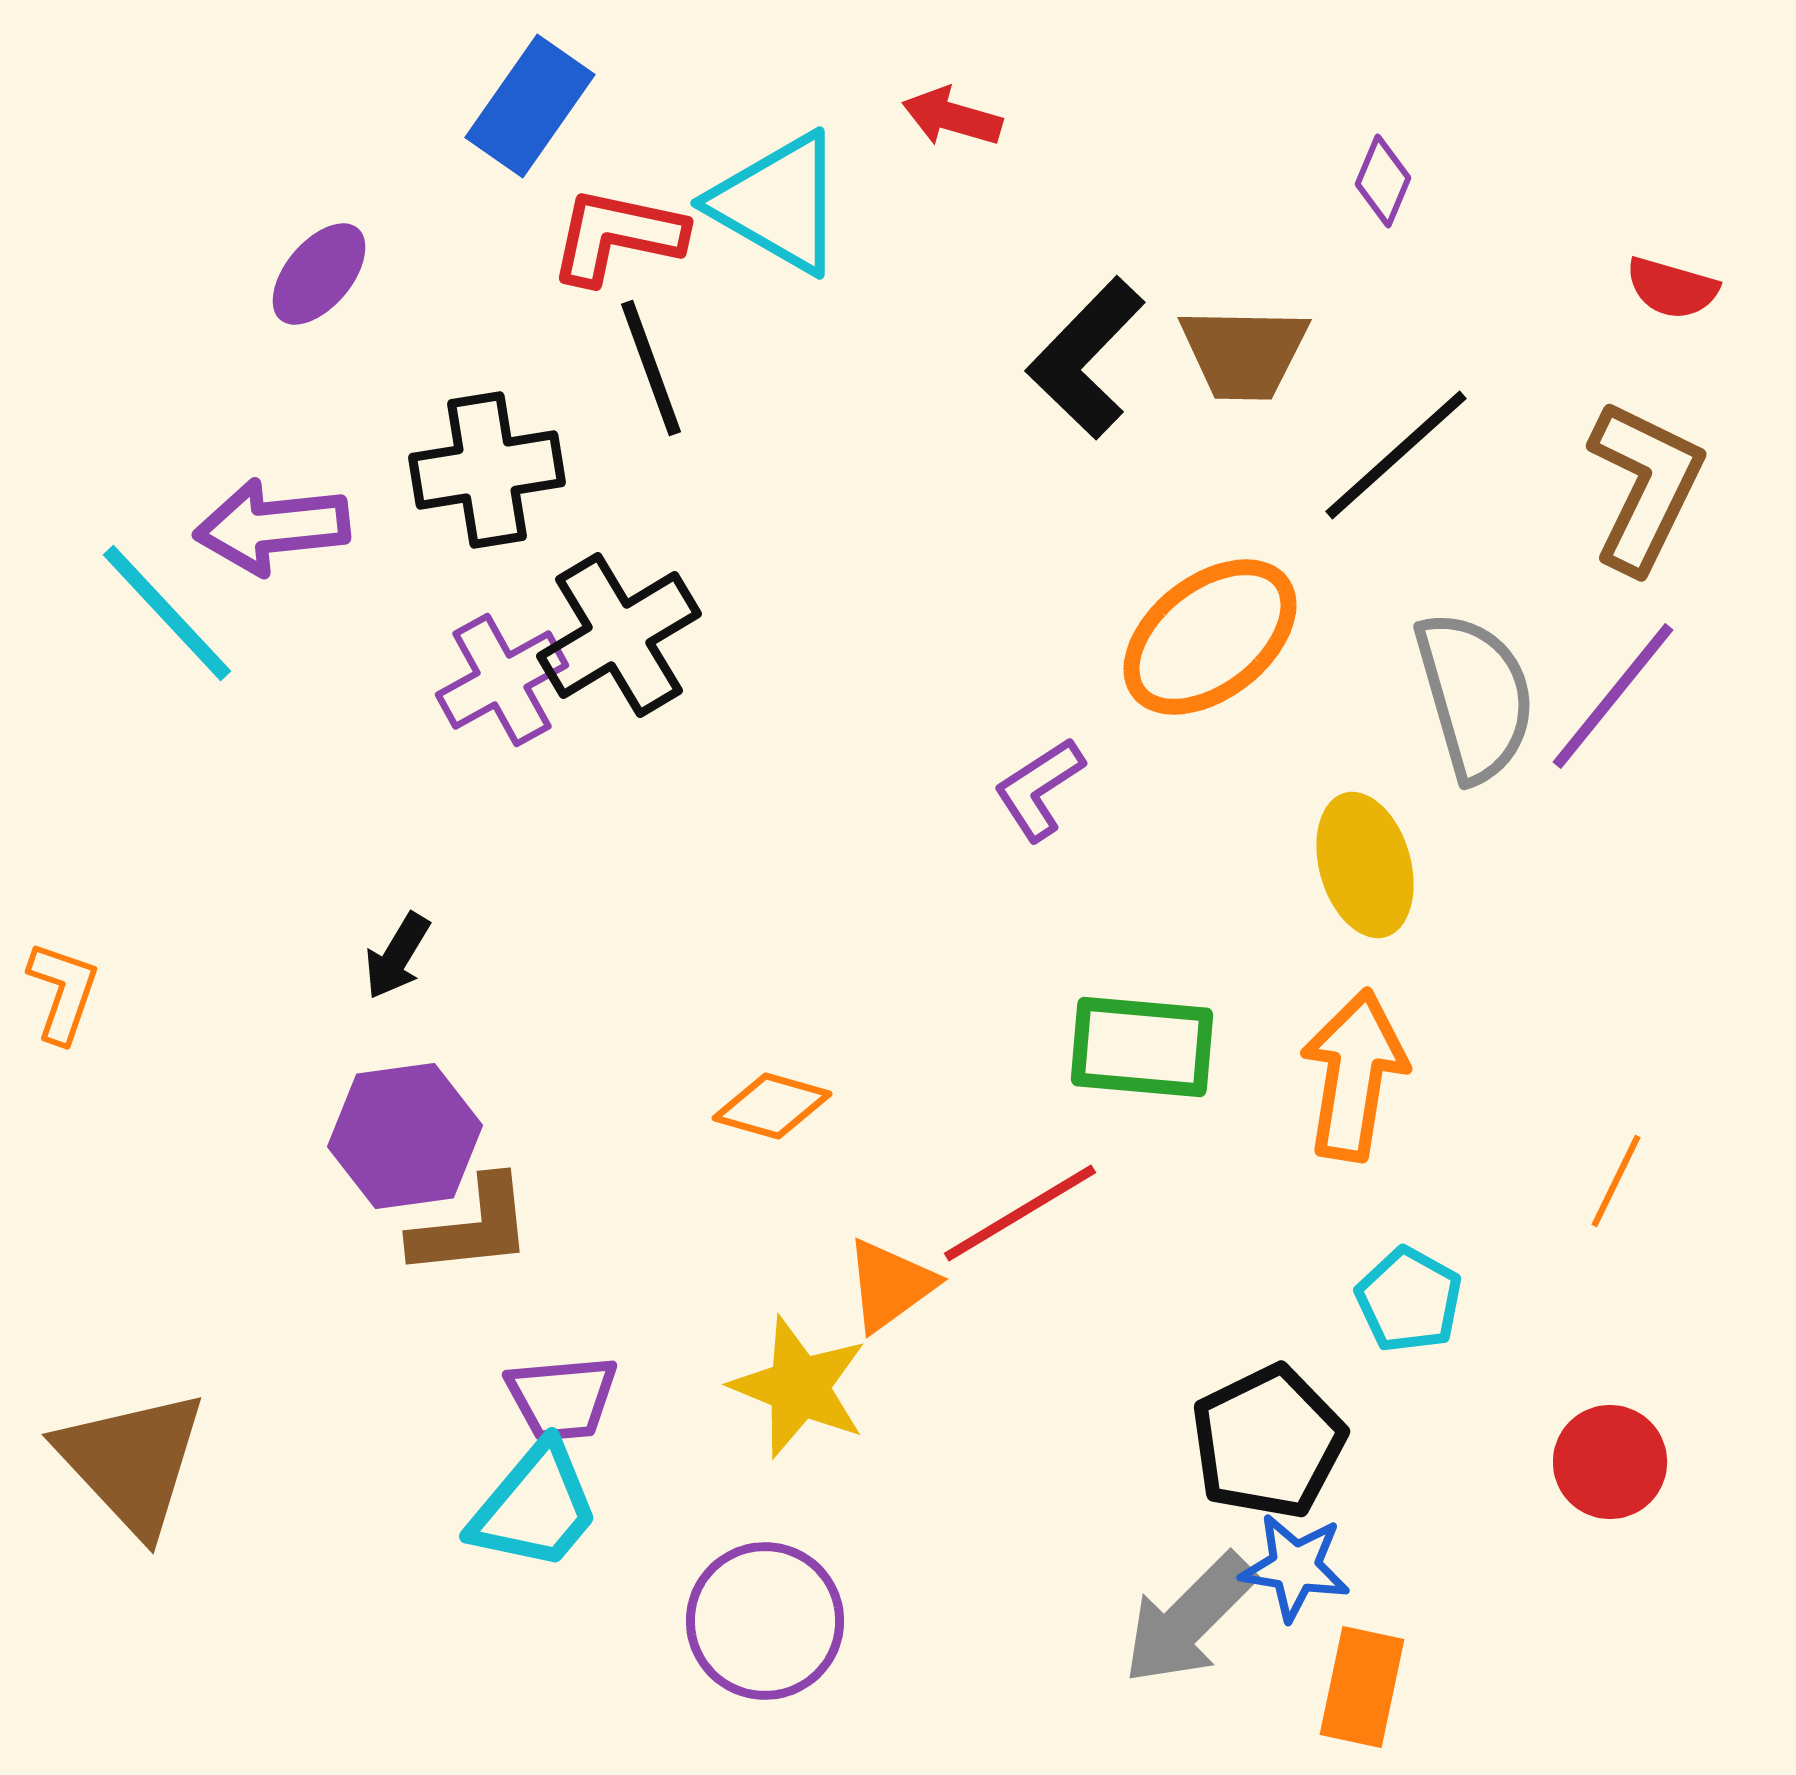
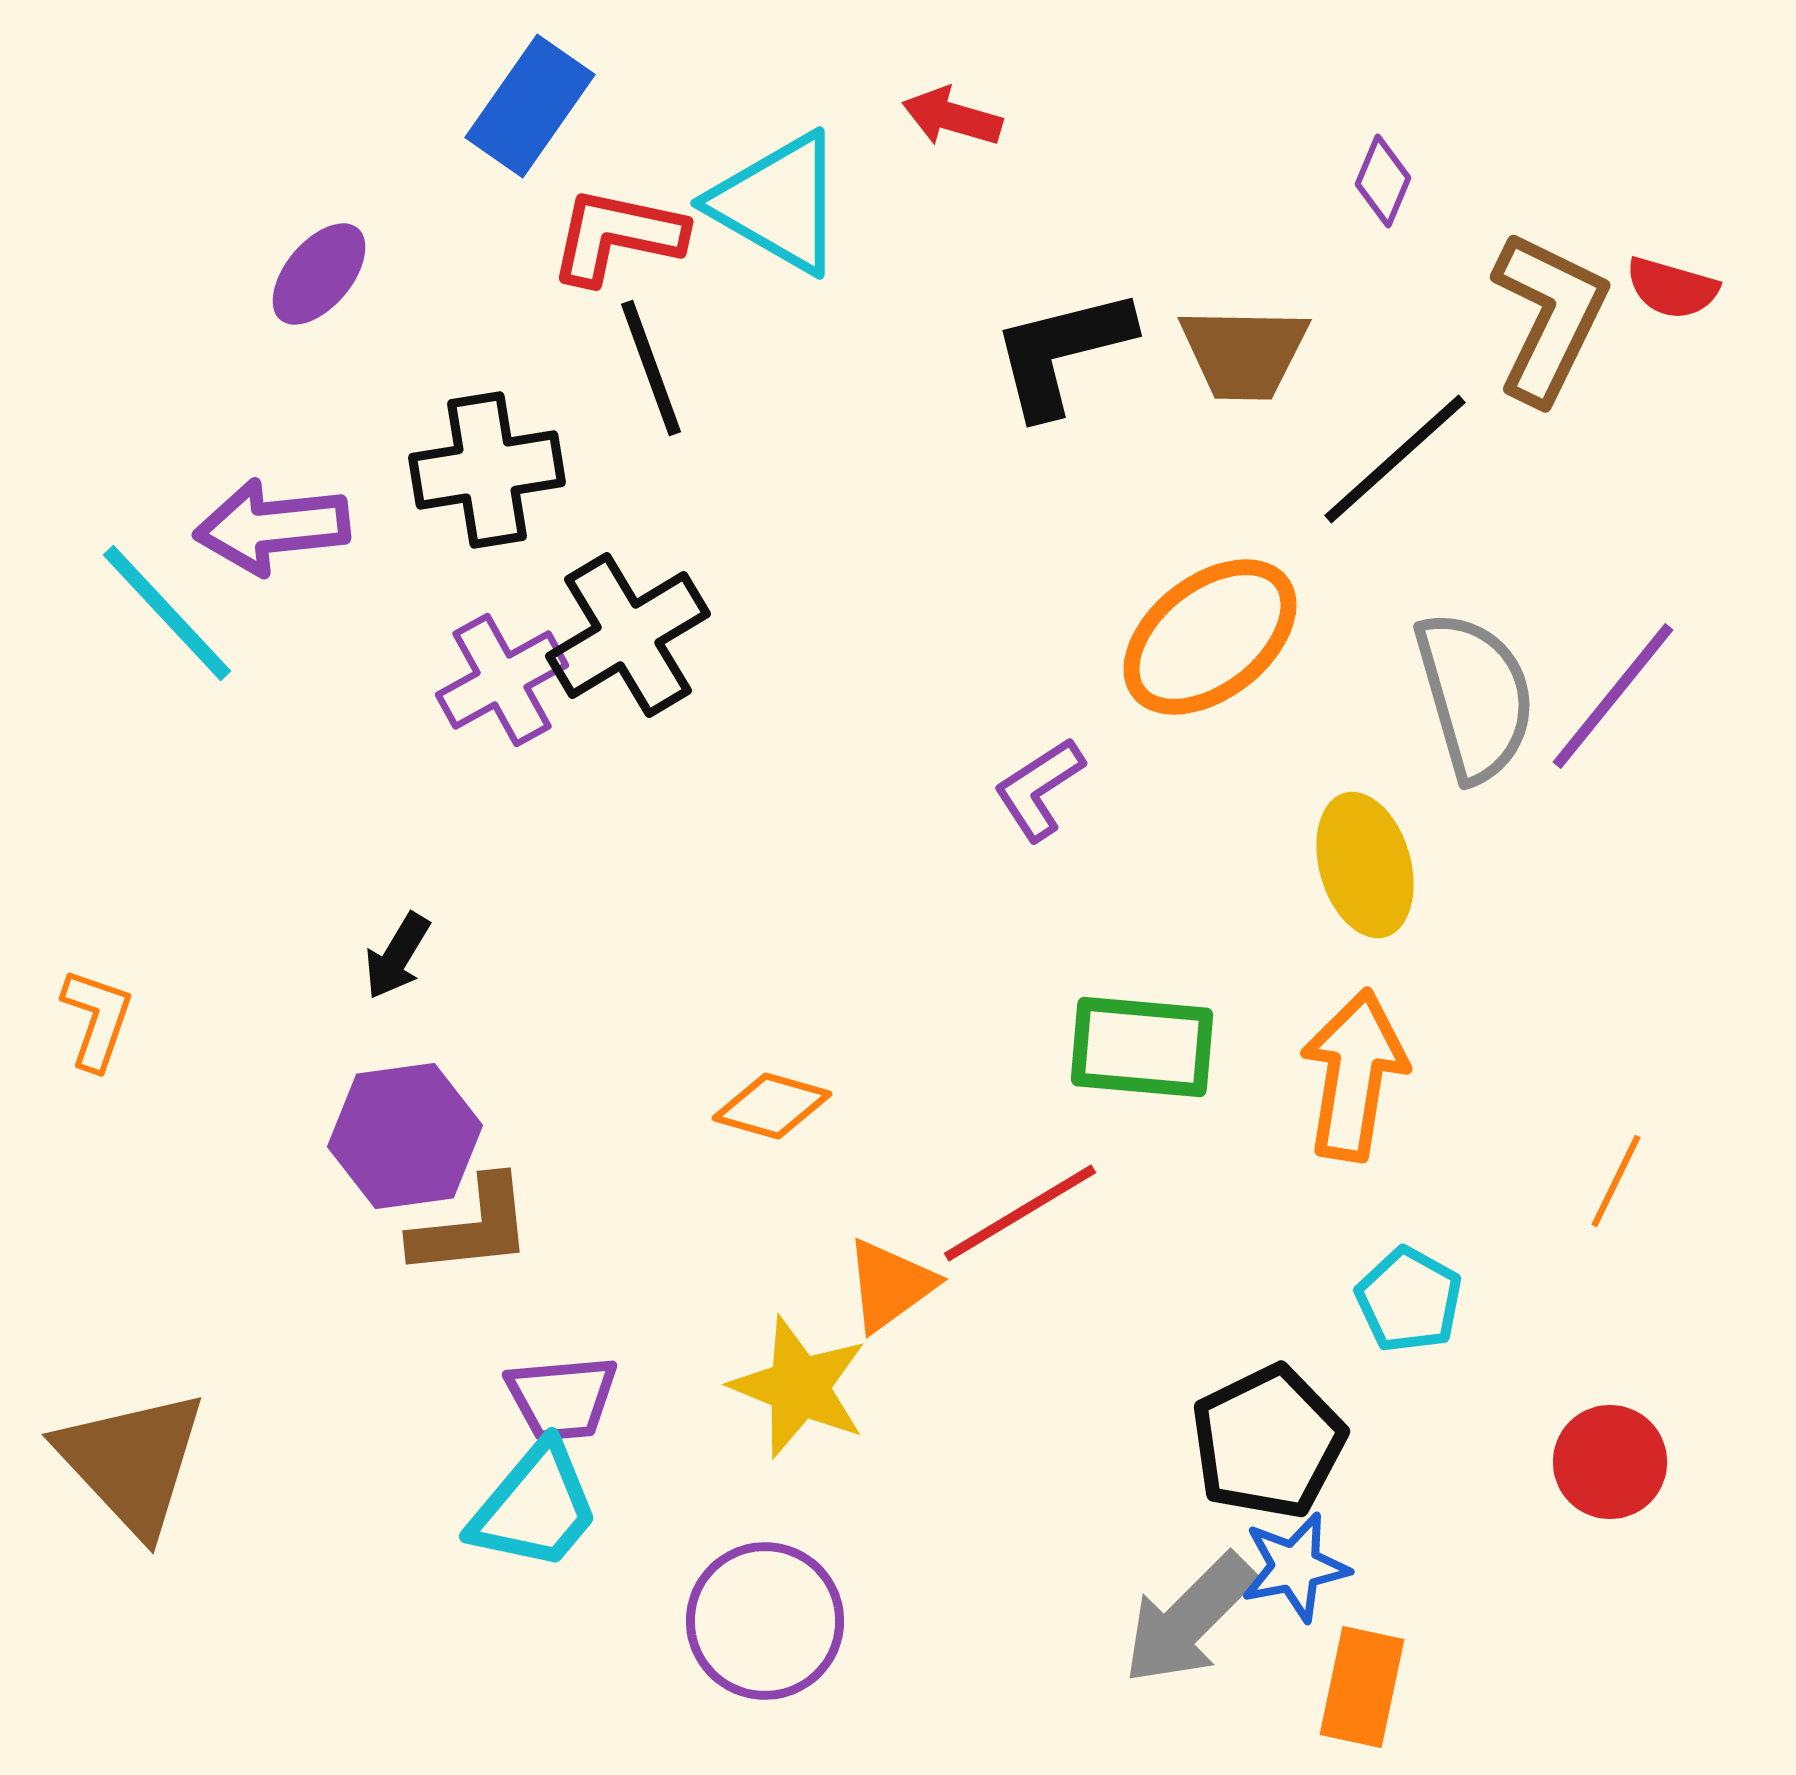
black L-shape at (1086, 358): moved 24 px left, 6 px up; rotated 32 degrees clockwise
black line at (1396, 455): moved 1 px left, 4 px down
brown L-shape at (1645, 486): moved 96 px left, 169 px up
black cross at (619, 635): moved 9 px right
orange L-shape at (63, 992): moved 34 px right, 27 px down
blue star at (1295, 1567): rotated 20 degrees counterclockwise
